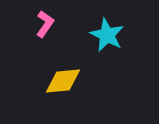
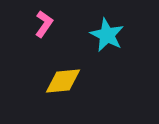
pink L-shape: moved 1 px left
